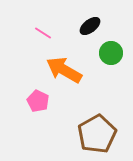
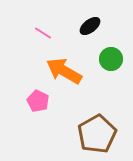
green circle: moved 6 px down
orange arrow: moved 1 px down
